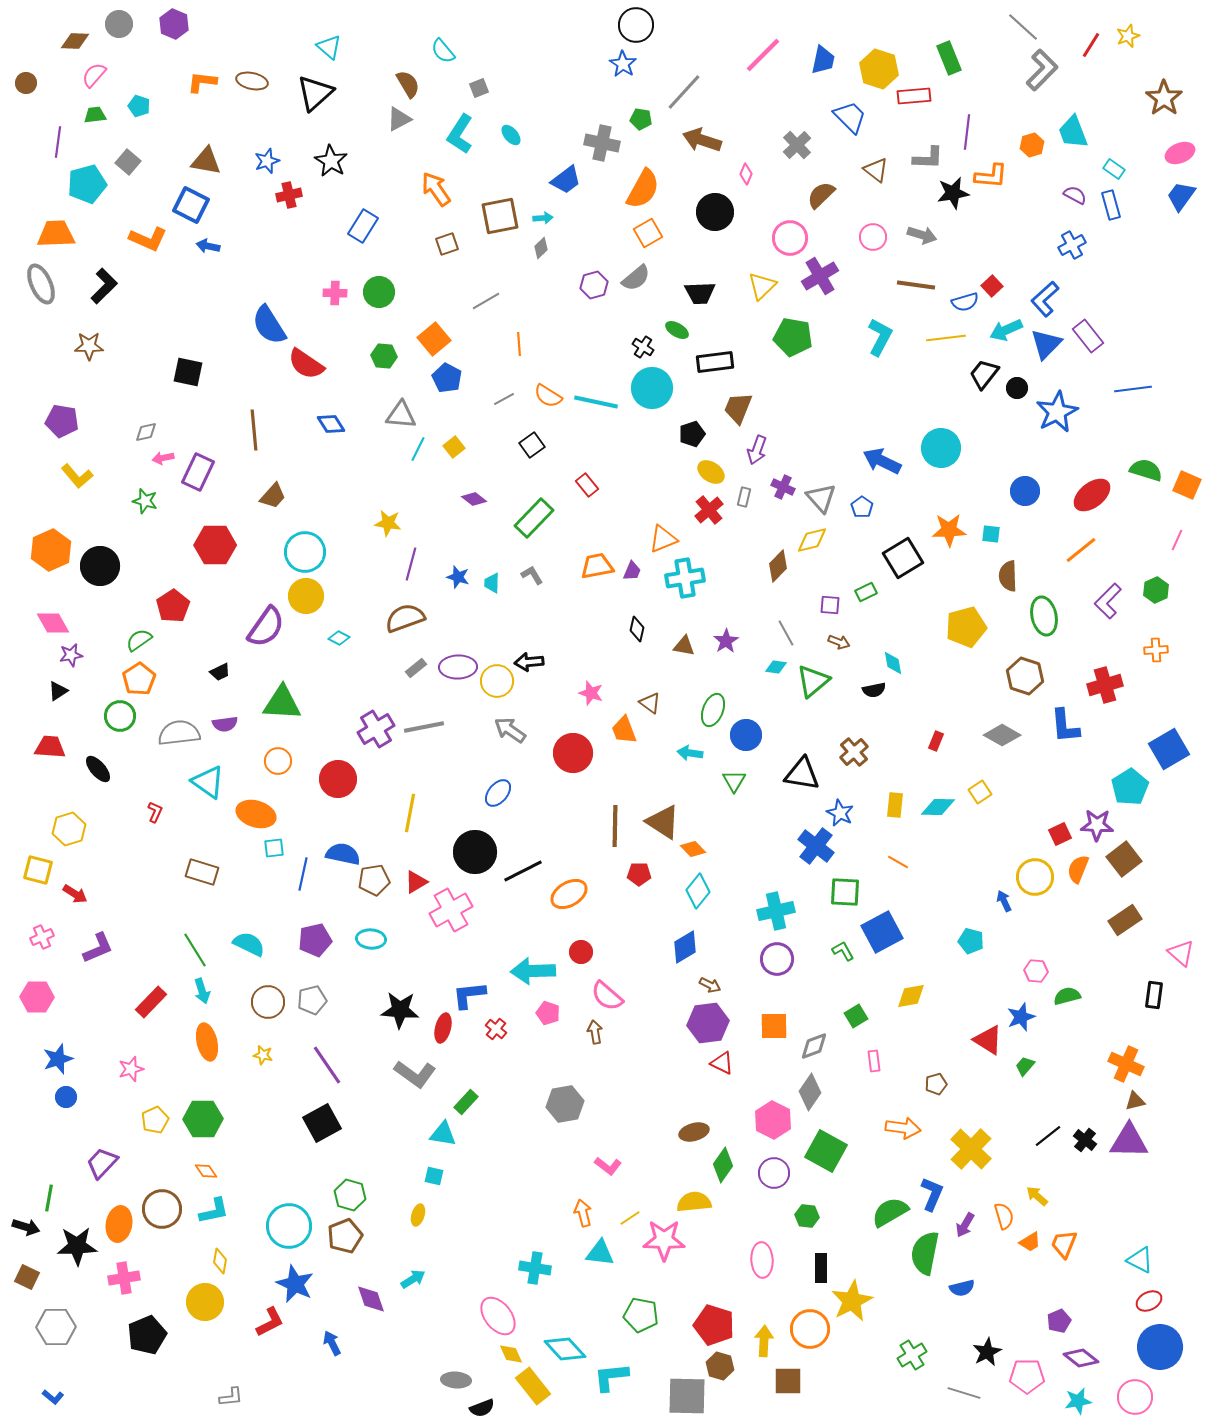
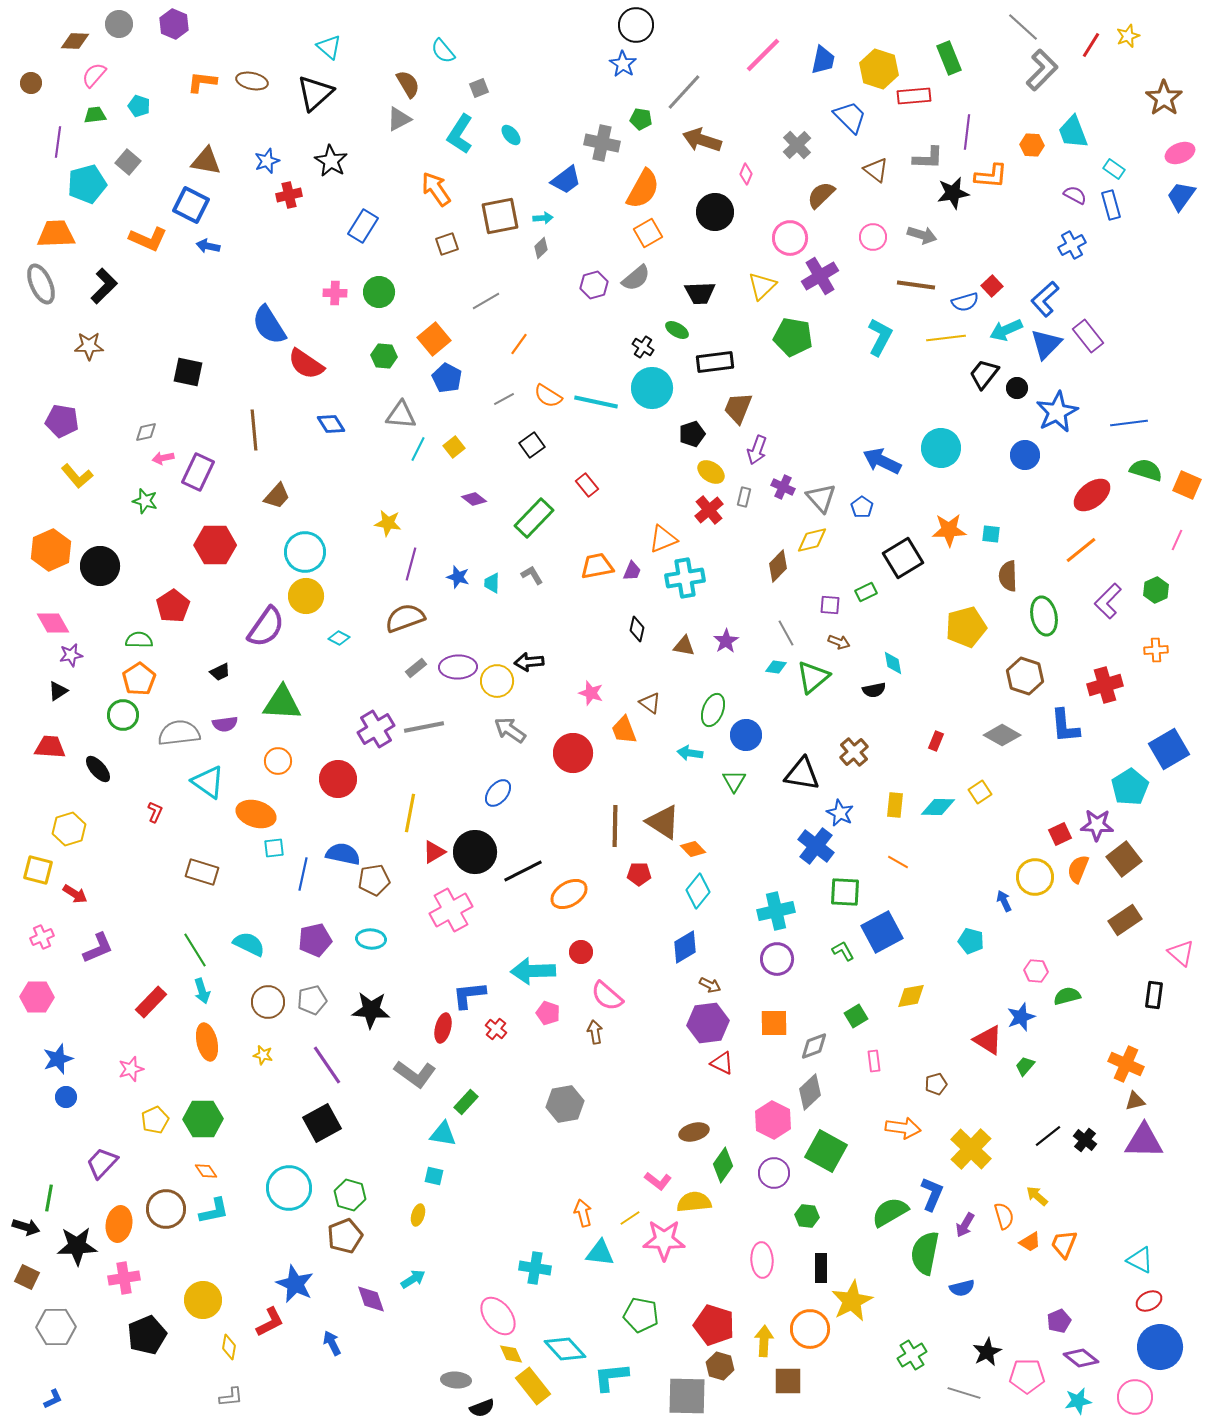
brown circle at (26, 83): moved 5 px right
orange hexagon at (1032, 145): rotated 20 degrees clockwise
orange line at (519, 344): rotated 40 degrees clockwise
blue line at (1133, 389): moved 4 px left, 34 px down
blue circle at (1025, 491): moved 36 px up
brown trapezoid at (273, 496): moved 4 px right
green semicircle at (139, 640): rotated 36 degrees clockwise
green triangle at (813, 681): moved 4 px up
green circle at (120, 716): moved 3 px right, 1 px up
red triangle at (416, 882): moved 18 px right, 30 px up
black star at (400, 1010): moved 29 px left
orange square at (774, 1026): moved 3 px up
gray diamond at (810, 1092): rotated 12 degrees clockwise
purple triangle at (1129, 1141): moved 15 px right
pink L-shape at (608, 1166): moved 50 px right, 15 px down
brown circle at (162, 1209): moved 4 px right
cyan circle at (289, 1226): moved 38 px up
yellow diamond at (220, 1261): moved 9 px right, 86 px down
yellow circle at (205, 1302): moved 2 px left, 2 px up
blue L-shape at (53, 1397): moved 2 px down; rotated 65 degrees counterclockwise
